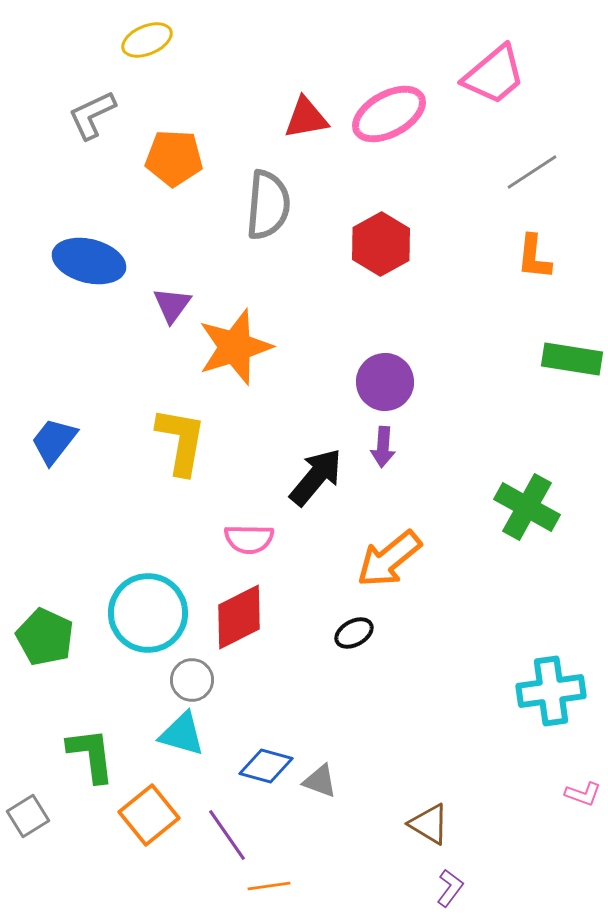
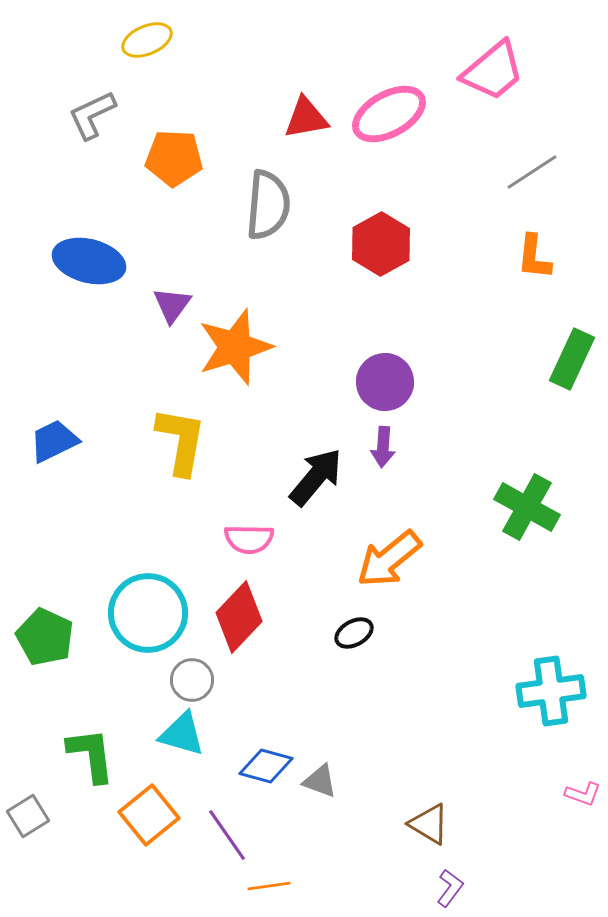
pink trapezoid: moved 1 px left, 4 px up
green rectangle: rotated 74 degrees counterclockwise
blue trapezoid: rotated 26 degrees clockwise
red diamond: rotated 20 degrees counterclockwise
